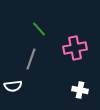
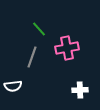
pink cross: moved 8 px left
gray line: moved 1 px right, 2 px up
white cross: rotated 14 degrees counterclockwise
